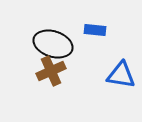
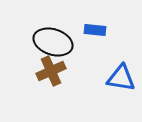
black ellipse: moved 2 px up
blue triangle: moved 3 px down
